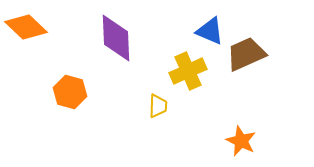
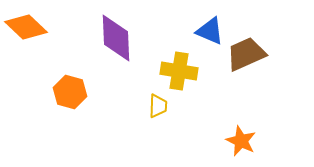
yellow cross: moved 9 px left; rotated 33 degrees clockwise
